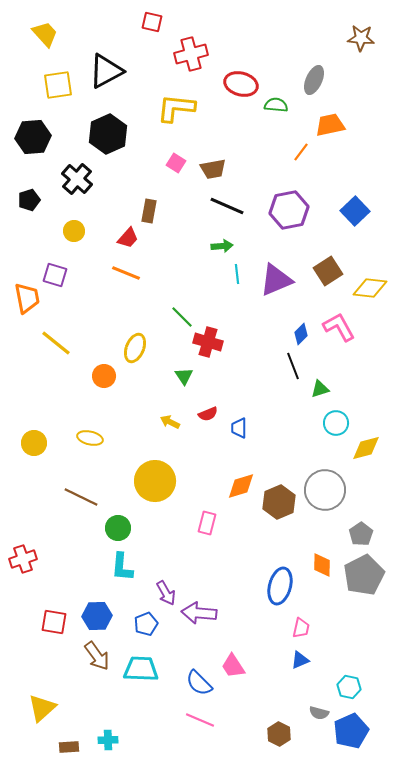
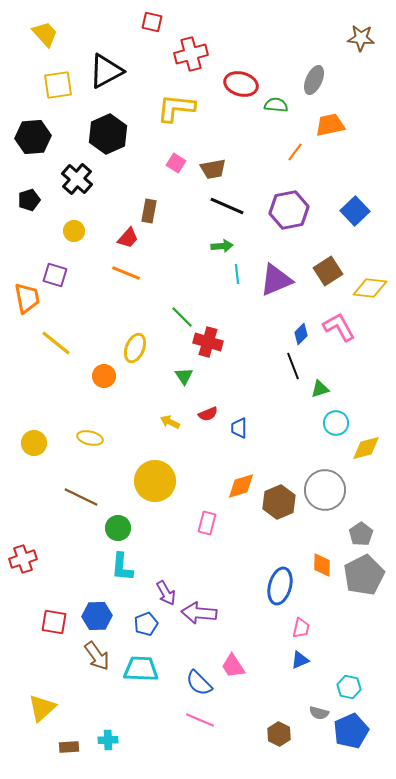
orange line at (301, 152): moved 6 px left
